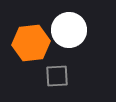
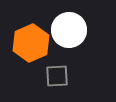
orange hexagon: rotated 18 degrees counterclockwise
